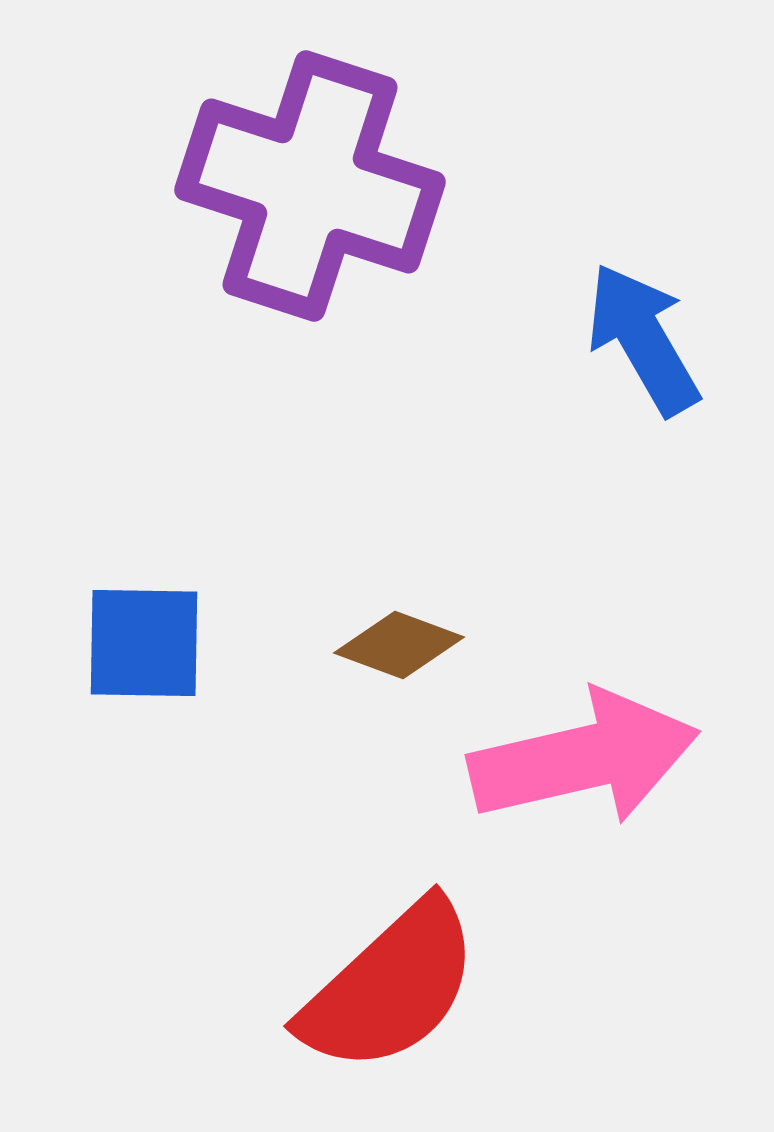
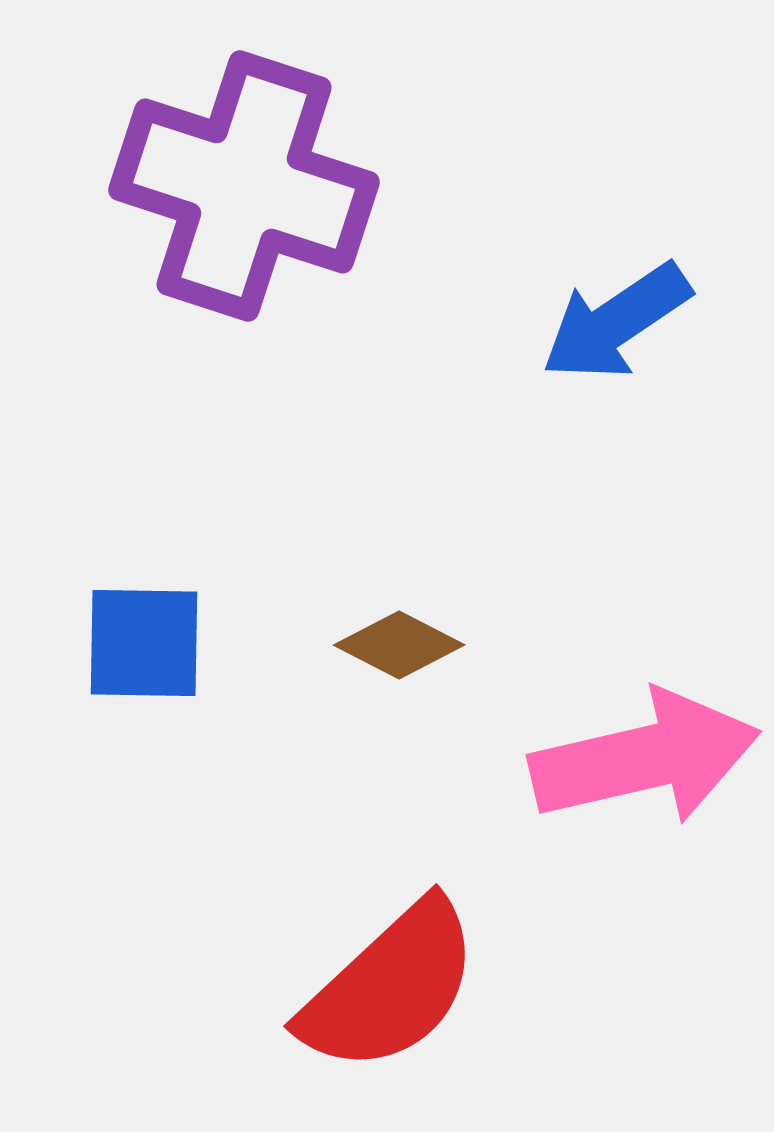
purple cross: moved 66 px left
blue arrow: moved 27 px left, 17 px up; rotated 94 degrees counterclockwise
brown diamond: rotated 7 degrees clockwise
pink arrow: moved 61 px right
